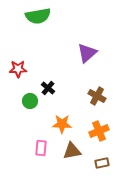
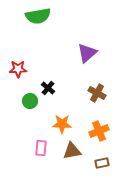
brown cross: moved 3 px up
